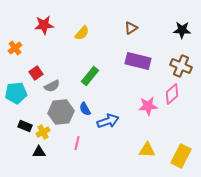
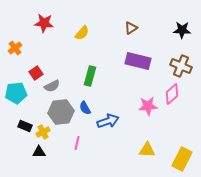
red star: moved 2 px up; rotated 12 degrees clockwise
green rectangle: rotated 24 degrees counterclockwise
blue semicircle: moved 1 px up
yellow rectangle: moved 1 px right, 3 px down
